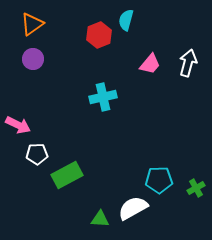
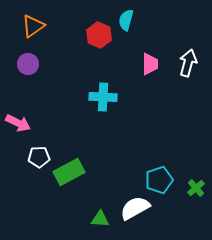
orange triangle: moved 1 px right, 2 px down
red hexagon: rotated 15 degrees counterclockwise
purple circle: moved 5 px left, 5 px down
pink trapezoid: rotated 40 degrees counterclockwise
cyan cross: rotated 16 degrees clockwise
pink arrow: moved 2 px up
white pentagon: moved 2 px right, 3 px down
green rectangle: moved 2 px right, 3 px up
cyan pentagon: rotated 16 degrees counterclockwise
green cross: rotated 12 degrees counterclockwise
white semicircle: moved 2 px right
